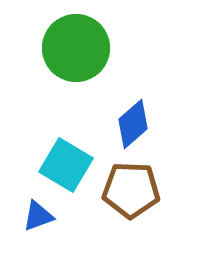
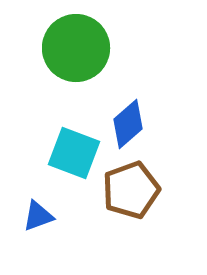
blue diamond: moved 5 px left
cyan square: moved 8 px right, 12 px up; rotated 10 degrees counterclockwise
brown pentagon: rotated 22 degrees counterclockwise
